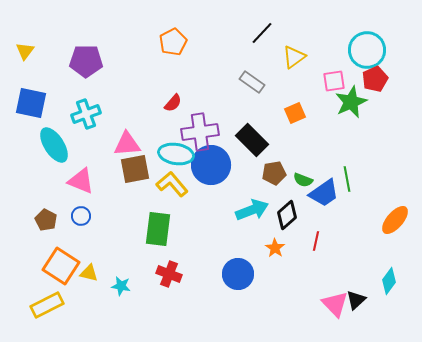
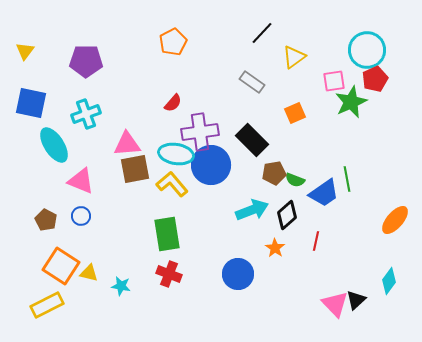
green semicircle at (303, 180): moved 8 px left
green rectangle at (158, 229): moved 9 px right, 5 px down; rotated 16 degrees counterclockwise
